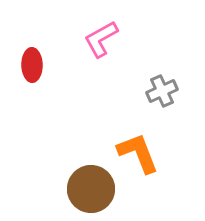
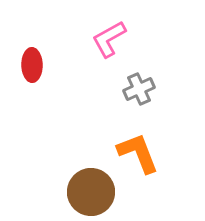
pink L-shape: moved 8 px right
gray cross: moved 23 px left, 2 px up
brown circle: moved 3 px down
